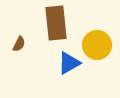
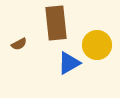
brown semicircle: rotated 35 degrees clockwise
